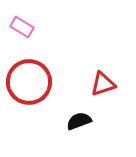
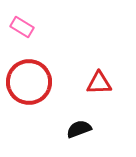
red triangle: moved 4 px left, 1 px up; rotated 16 degrees clockwise
black semicircle: moved 8 px down
